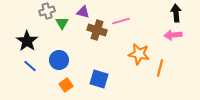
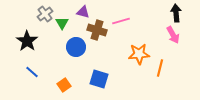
gray cross: moved 2 px left, 3 px down; rotated 21 degrees counterclockwise
pink arrow: rotated 114 degrees counterclockwise
orange star: rotated 15 degrees counterclockwise
blue circle: moved 17 px right, 13 px up
blue line: moved 2 px right, 6 px down
orange square: moved 2 px left
